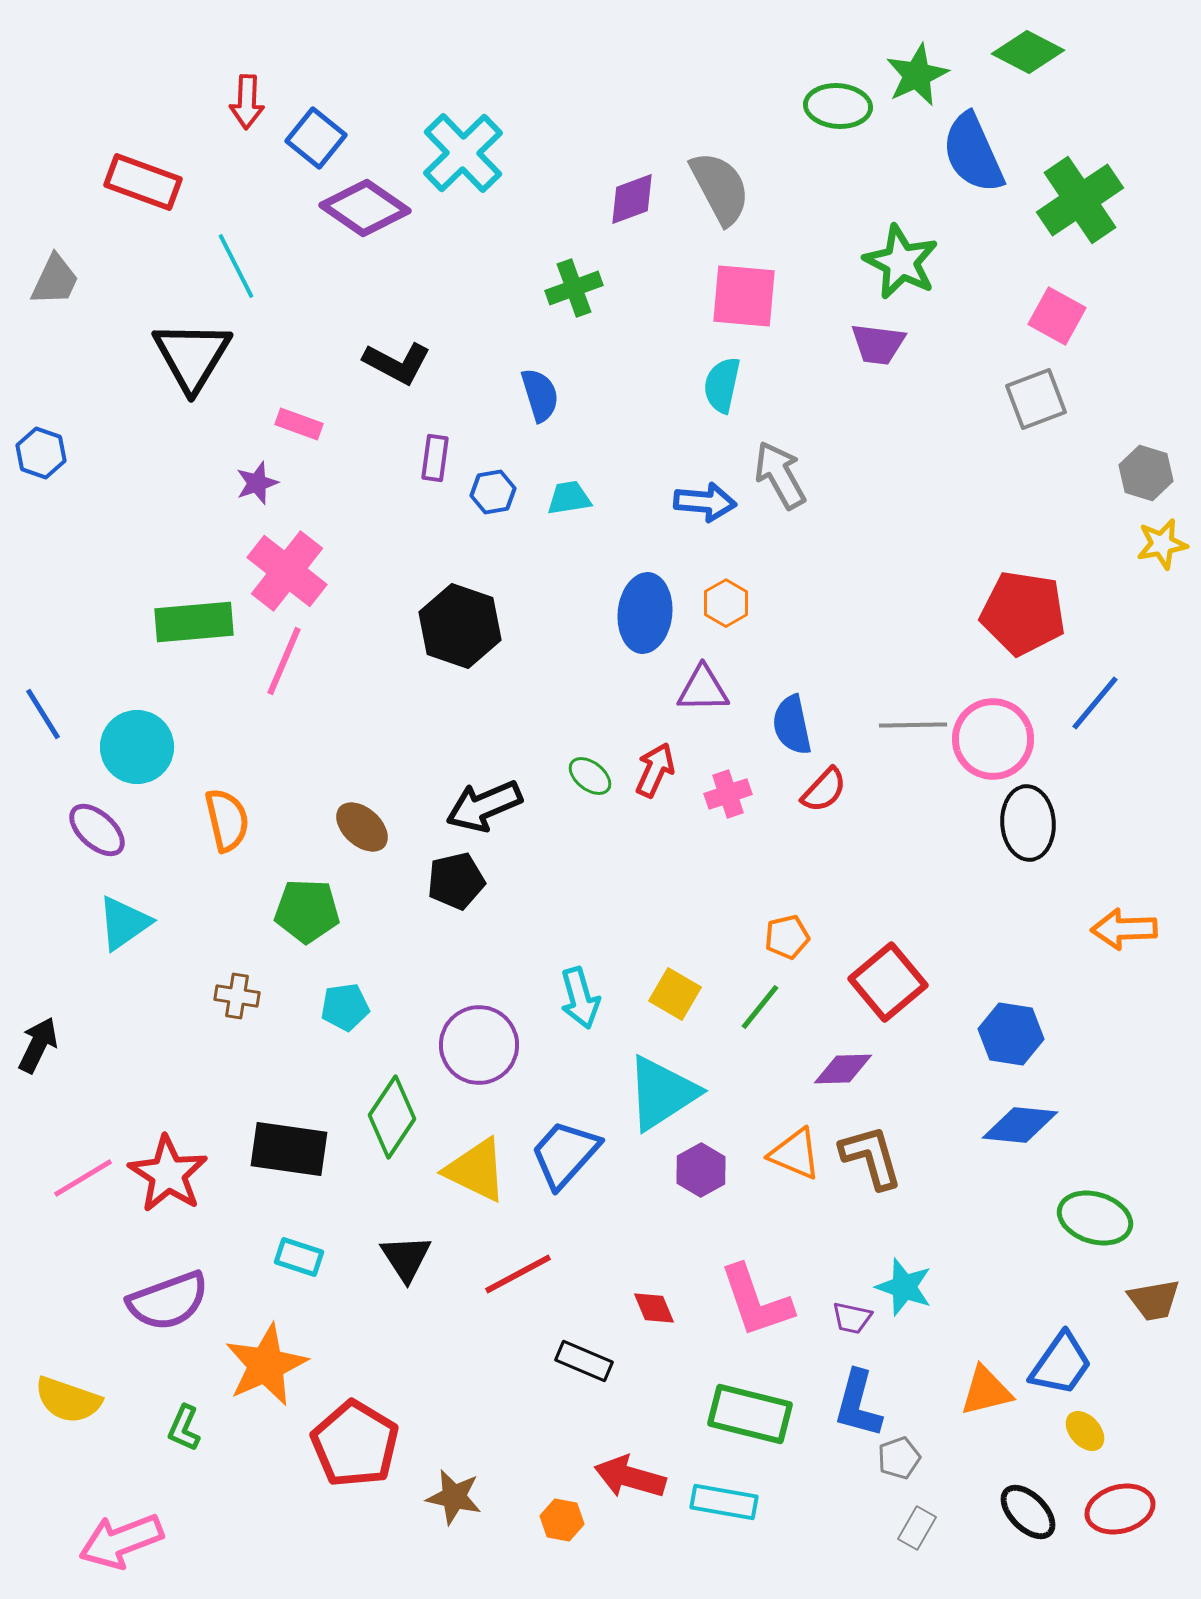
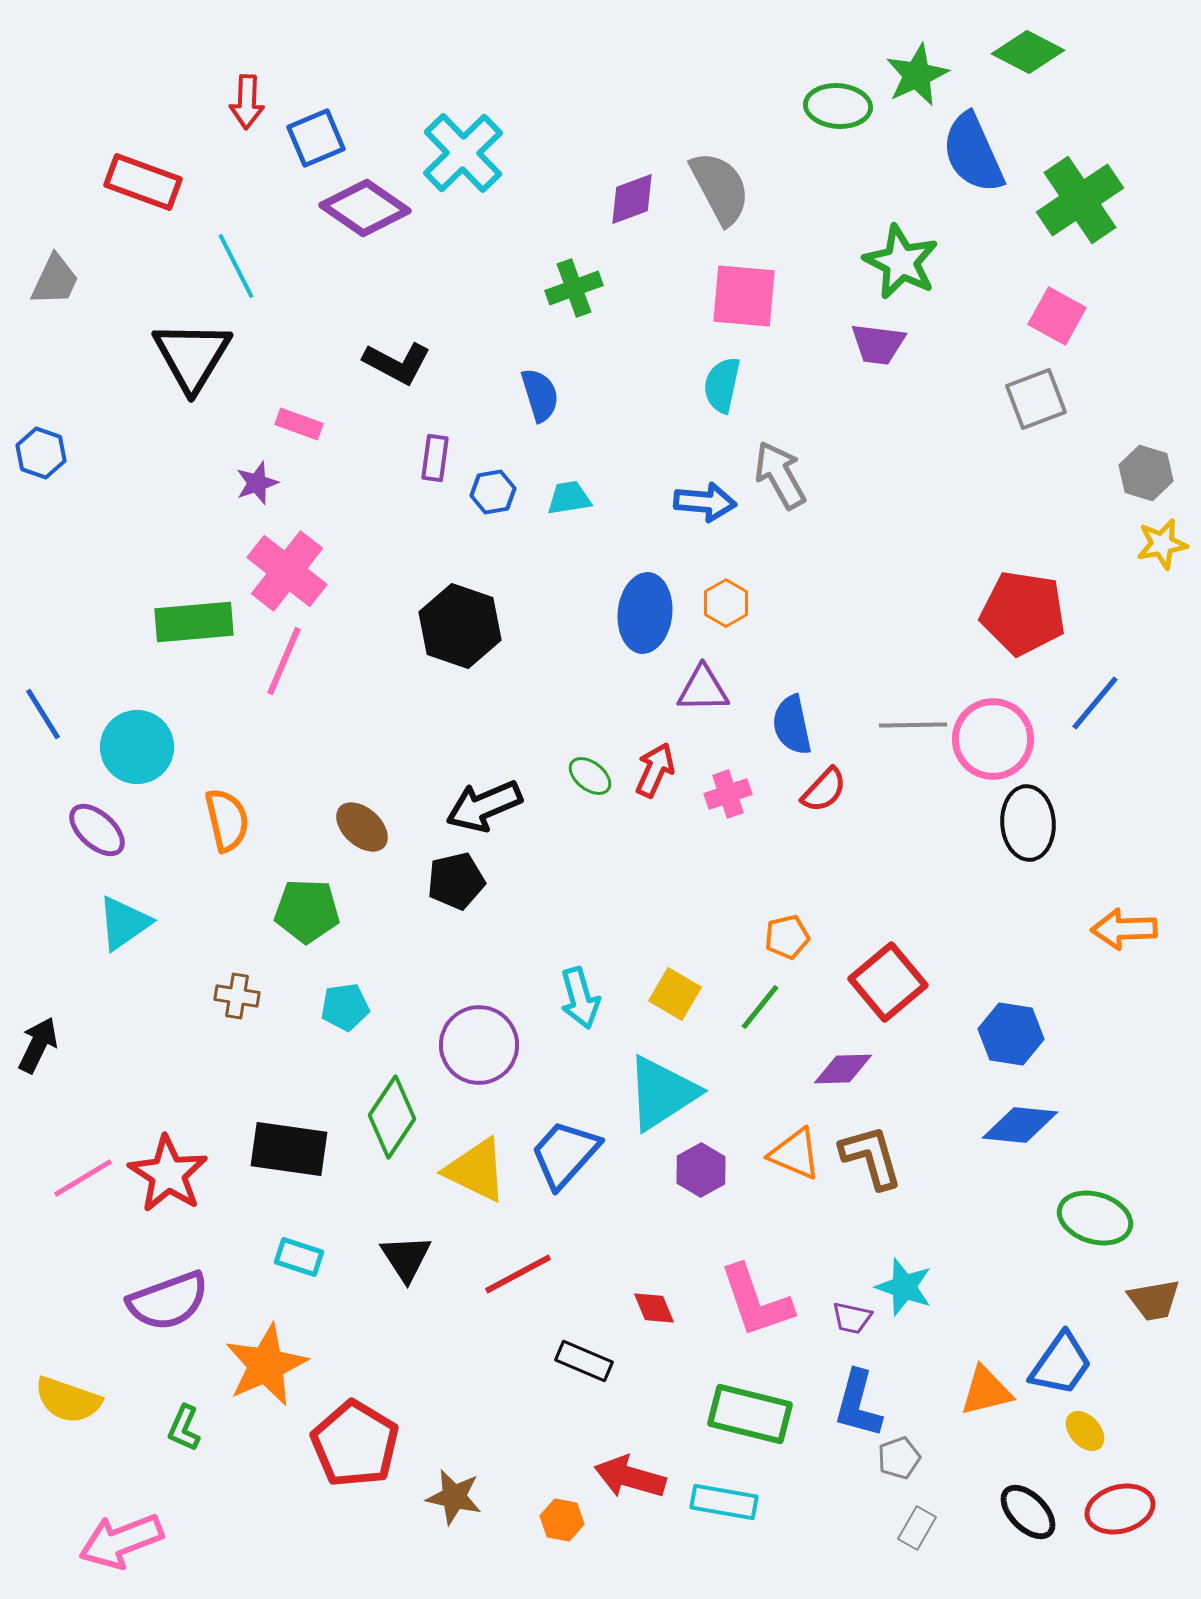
blue square at (316, 138): rotated 28 degrees clockwise
